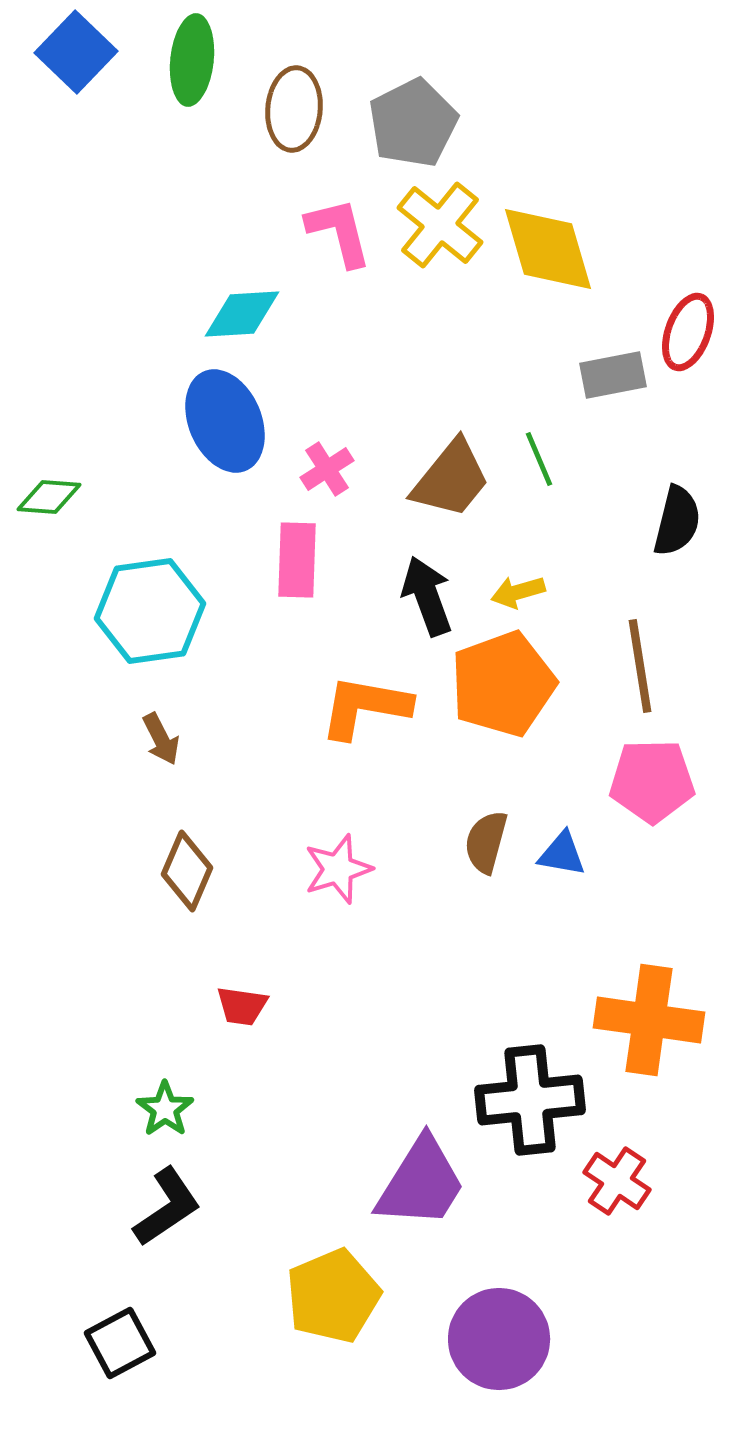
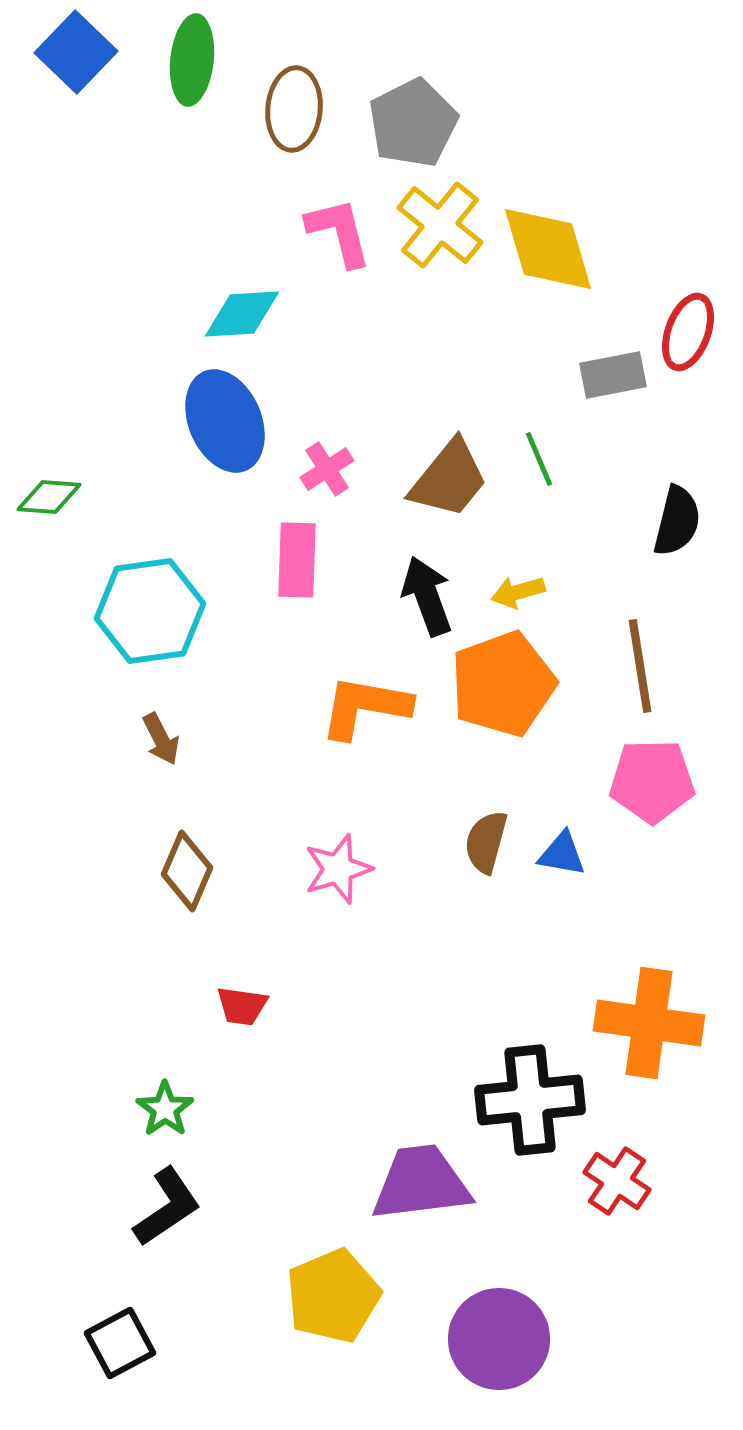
brown trapezoid: moved 2 px left
orange cross: moved 3 px down
purple trapezoid: rotated 129 degrees counterclockwise
